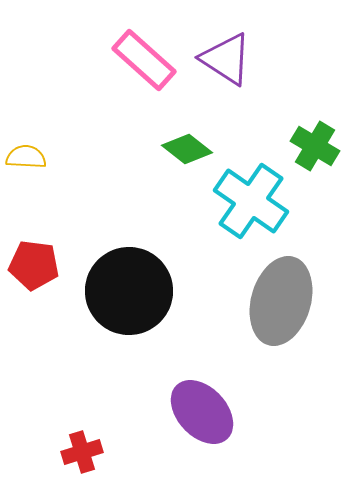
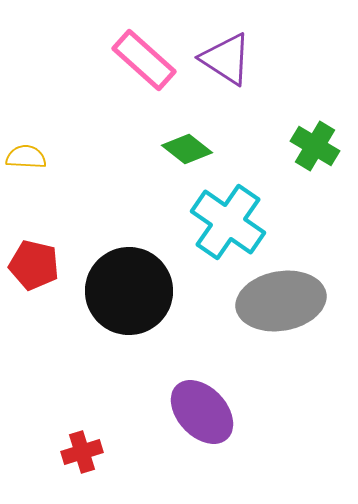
cyan cross: moved 23 px left, 21 px down
red pentagon: rotated 6 degrees clockwise
gray ellipse: rotated 64 degrees clockwise
